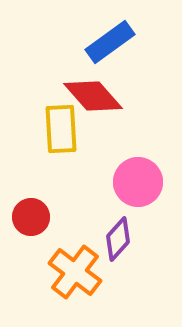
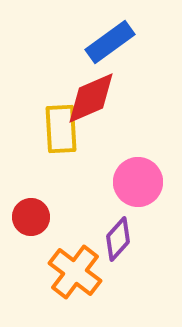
red diamond: moved 2 px left, 2 px down; rotated 72 degrees counterclockwise
